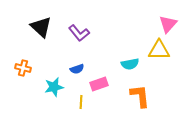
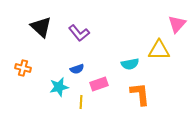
pink triangle: moved 9 px right
cyan star: moved 5 px right
orange L-shape: moved 2 px up
